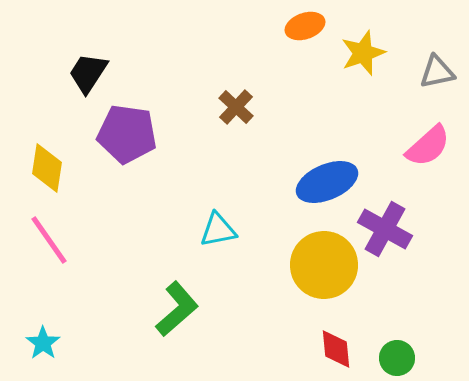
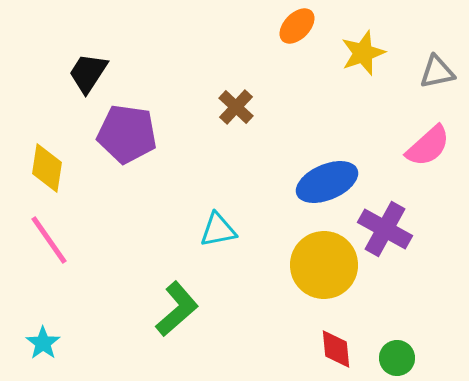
orange ellipse: moved 8 px left; rotated 27 degrees counterclockwise
